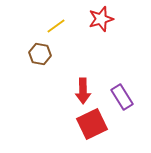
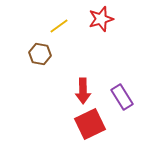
yellow line: moved 3 px right
red square: moved 2 px left
